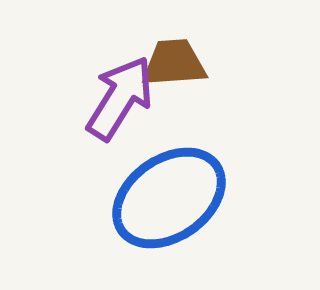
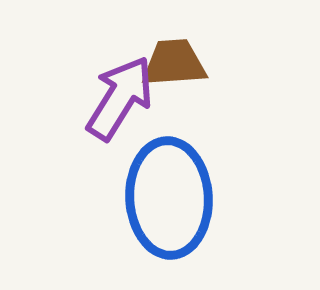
blue ellipse: rotated 58 degrees counterclockwise
